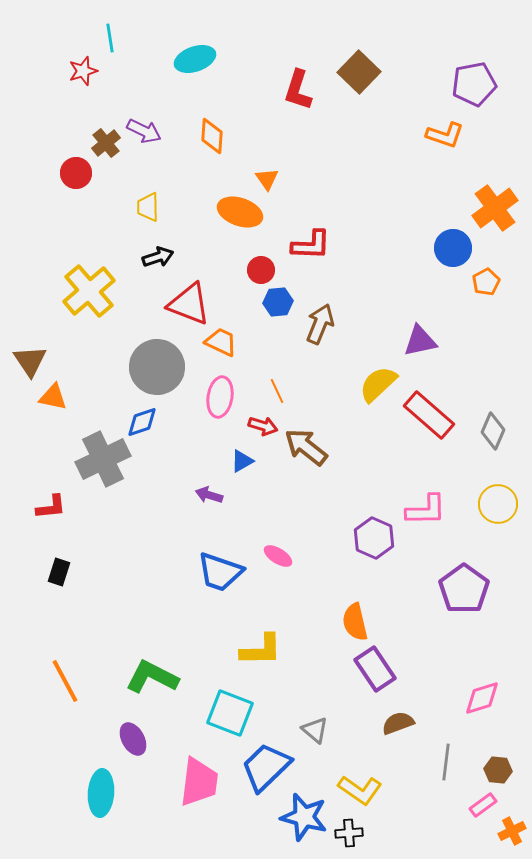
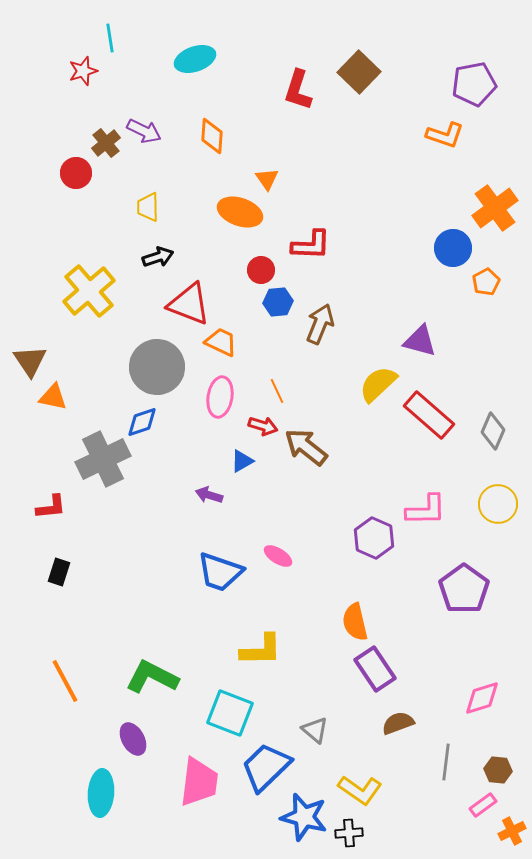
purple triangle at (420, 341): rotated 27 degrees clockwise
